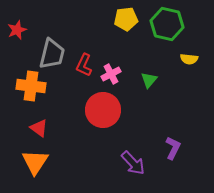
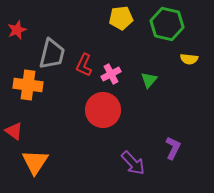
yellow pentagon: moved 5 px left, 1 px up
orange cross: moved 3 px left, 1 px up
red triangle: moved 25 px left, 3 px down
